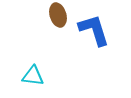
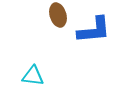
blue L-shape: rotated 102 degrees clockwise
